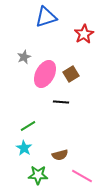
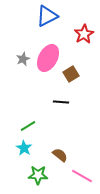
blue triangle: moved 1 px right, 1 px up; rotated 10 degrees counterclockwise
gray star: moved 1 px left, 2 px down
pink ellipse: moved 3 px right, 16 px up
brown semicircle: rotated 126 degrees counterclockwise
